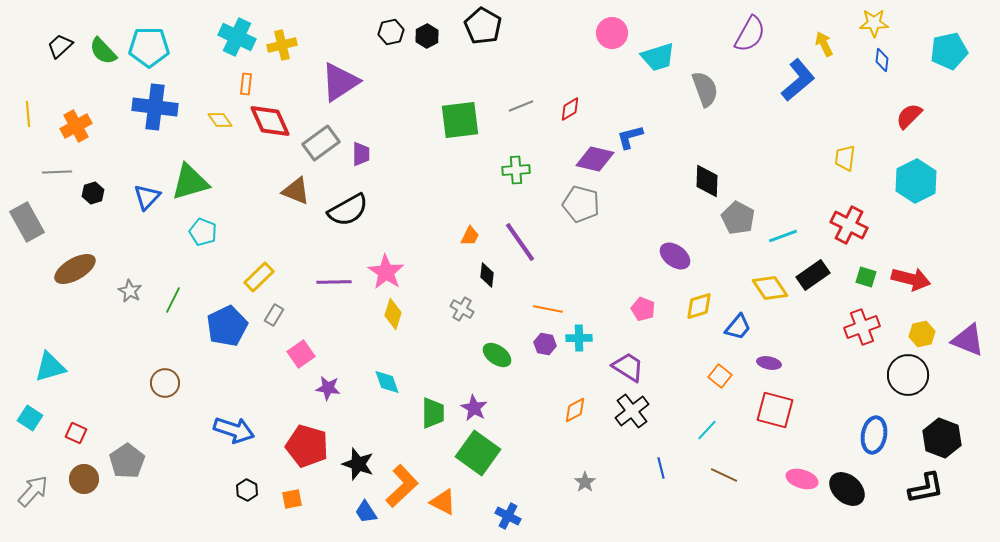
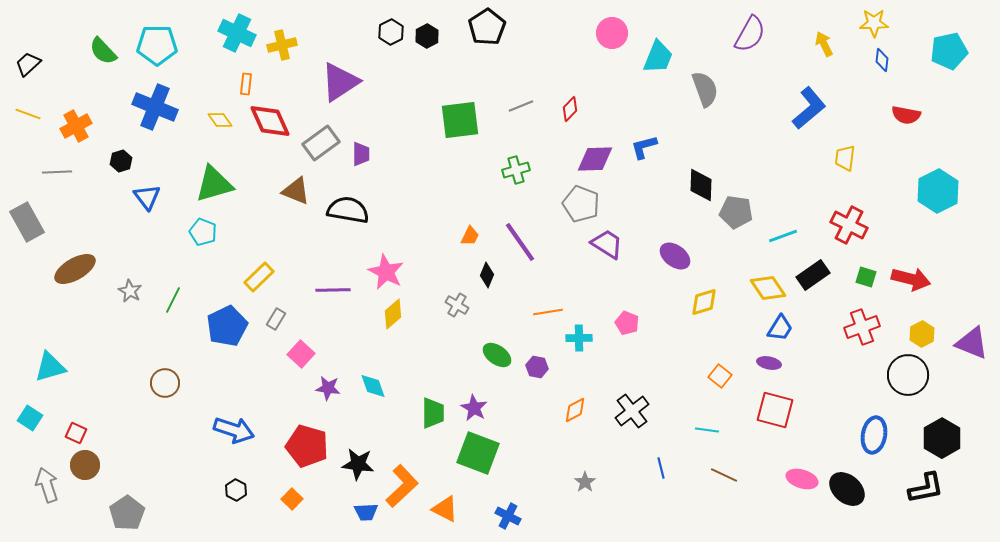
black pentagon at (483, 26): moved 4 px right, 1 px down; rotated 9 degrees clockwise
black hexagon at (391, 32): rotated 15 degrees counterclockwise
cyan cross at (237, 37): moved 4 px up
black trapezoid at (60, 46): moved 32 px left, 18 px down
cyan pentagon at (149, 47): moved 8 px right, 2 px up
cyan trapezoid at (658, 57): rotated 51 degrees counterclockwise
blue L-shape at (798, 80): moved 11 px right, 28 px down
blue cross at (155, 107): rotated 15 degrees clockwise
red diamond at (570, 109): rotated 15 degrees counterclockwise
yellow line at (28, 114): rotated 65 degrees counterclockwise
red semicircle at (909, 116): moved 3 px left, 1 px up; rotated 124 degrees counterclockwise
blue L-shape at (630, 137): moved 14 px right, 10 px down
purple diamond at (595, 159): rotated 15 degrees counterclockwise
green cross at (516, 170): rotated 12 degrees counterclockwise
black diamond at (707, 181): moved 6 px left, 4 px down
cyan hexagon at (916, 181): moved 22 px right, 10 px down
green triangle at (190, 182): moved 24 px right, 2 px down
black hexagon at (93, 193): moved 28 px right, 32 px up
blue triangle at (147, 197): rotated 20 degrees counterclockwise
gray pentagon at (581, 204): rotated 6 degrees clockwise
black semicircle at (348, 210): rotated 141 degrees counterclockwise
gray pentagon at (738, 218): moved 2 px left, 6 px up; rotated 20 degrees counterclockwise
pink star at (386, 272): rotated 6 degrees counterclockwise
black diamond at (487, 275): rotated 15 degrees clockwise
purple line at (334, 282): moved 1 px left, 8 px down
yellow diamond at (770, 288): moved 2 px left
yellow diamond at (699, 306): moved 5 px right, 4 px up
gray cross at (462, 309): moved 5 px left, 4 px up
orange line at (548, 309): moved 3 px down; rotated 20 degrees counterclockwise
pink pentagon at (643, 309): moved 16 px left, 14 px down
yellow diamond at (393, 314): rotated 32 degrees clockwise
gray rectangle at (274, 315): moved 2 px right, 4 px down
blue trapezoid at (738, 327): moved 42 px right, 1 px down; rotated 8 degrees counterclockwise
yellow hexagon at (922, 334): rotated 15 degrees counterclockwise
purple triangle at (968, 340): moved 4 px right, 3 px down
purple hexagon at (545, 344): moved 8 px left, 23 px down
pink square at (301, 354): rotated 12 degrees counterclockwise
purple trapezoid at (628, 367): moved 21 px left, 123 px up
cyan diamond at (387, 382): moved 14 px left, 4 px down
cyan line at (707, 430): rotated 55 degrees clockwise
black hexagon at (942, 438): rotated 9 degrees clockwise
green square at (478, 453): rotated 15 degrees counterclockwise
gray pentagon at (127, 461): moved 52 px down
black star at (358, 464): rotated 12 degrees counterclockwise
brown circle at (84, 479): moved 1 px right, 14 px up
black hexagon at (247, 490): moved 11 px left
gray arrow at (33, 491): moved 14 px right, 6 px up; rotated 60 degrees counterclockwise
orange square at (292, 499): rotated 35 degrees counterclockwise
orange triangle at (443, 502): moved 2 px right, 7 px down
blue trapezoid at (366, 512): rotated 60 degrees counterclockwise
